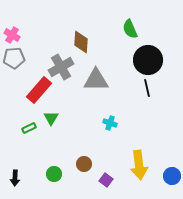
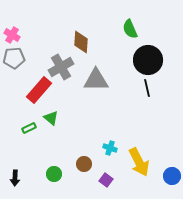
green triangle: rotated 21 degrees counterclockwise
cyan cross: moved 25 px down
yellow arrow: moved 3 px up; rotated 20 degrees counterclockwise
